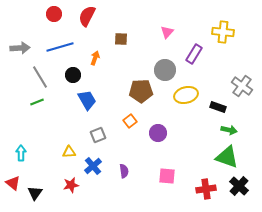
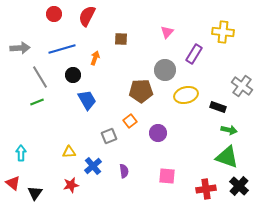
blue line: moved 2 px right, 2 px down
gray square: moved 11 px right, 1 px down
